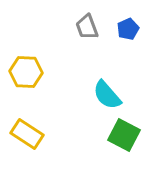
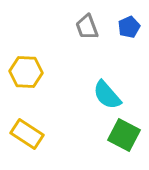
blue pentagon: moved 1 px right, 2 px up
